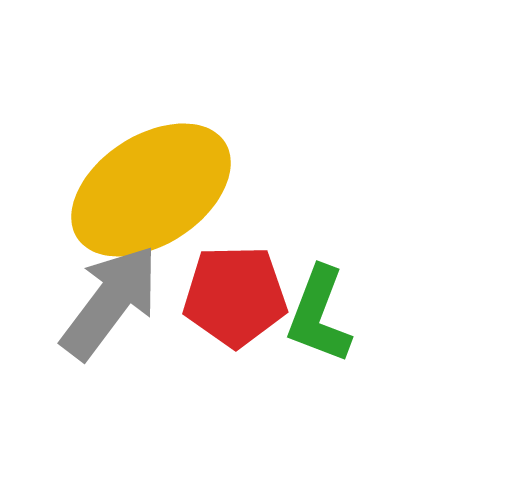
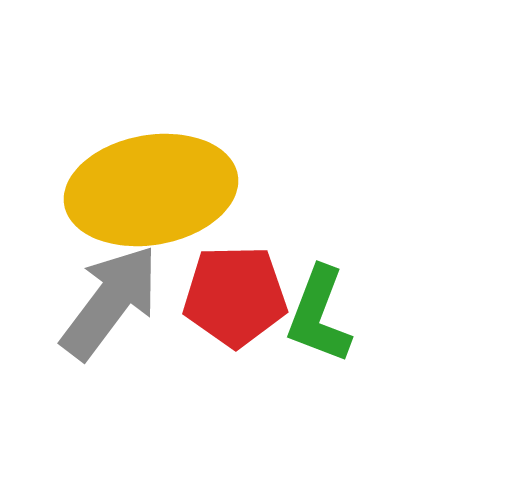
yellow ellipse: rotated 23 degrees clockwise
